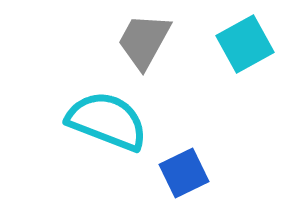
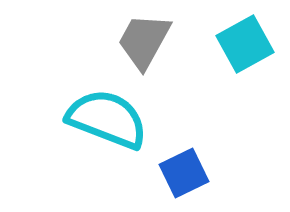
cyan semicircle: moved 2 px up
